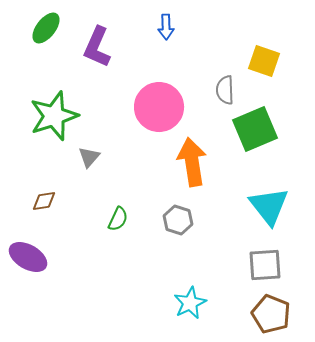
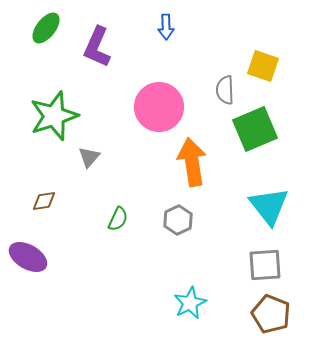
yellow square: moved 1 px left, 5 px down
gray hexagon: rotated 16 degrees clockwise
